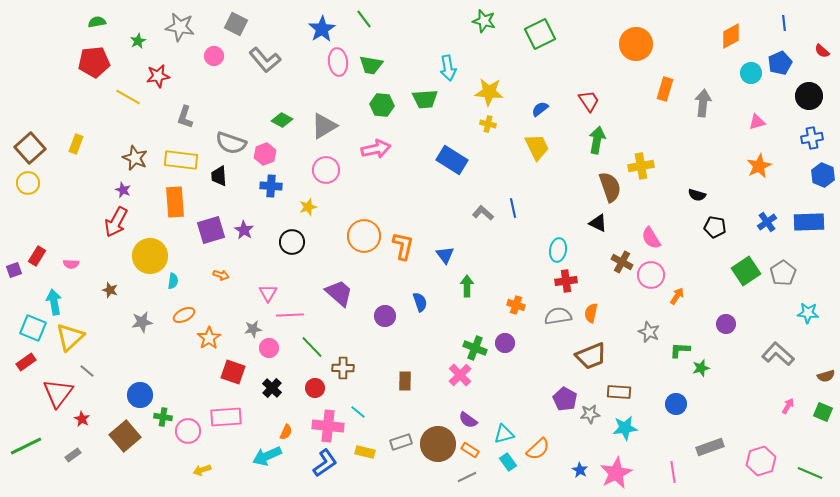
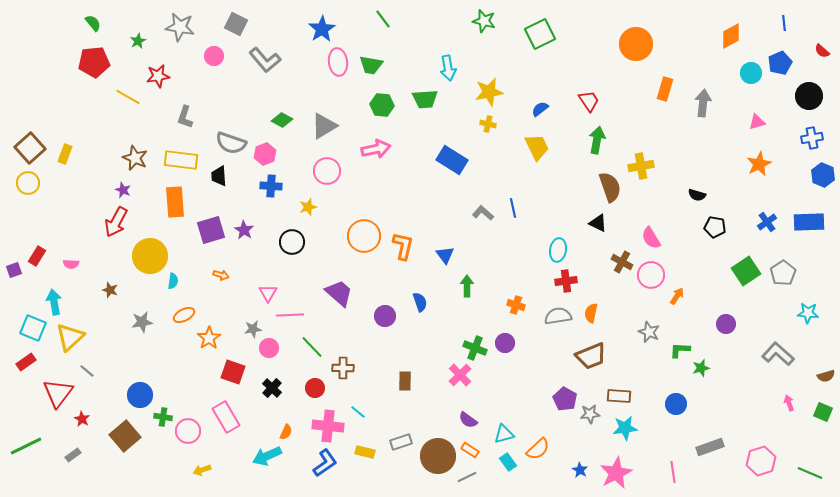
green line at (364, 19): moved 19 px right
green semicircle at (97, 22): moved 4 px left, 1 px down; rotated 60 degrees clockwise
yellow star at (489, 92): rotated 16 degrees counterclockwise
yellow rectangle at (76, 144): moved 11 px left, 10 px down
orange star at (759, 166): moved 2 px up
pink circle at (326, 170): moved 1 px right, 1 px down
brown rectangle at (619, 392): moved 4 px down
pink arrow at (788, 406): moved 1 px right, 3 px up; rotated 49 degrees counterclockwise
pink rectangle at (226, 417): rotated 64 degrees clockwise
brown circle at (438, 444): moved 12 px down
